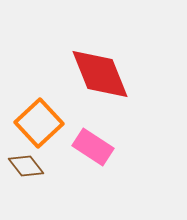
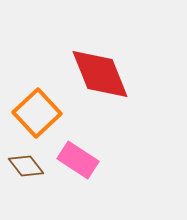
orange square: moved 2 px left, 10 px up
pink rectangle: moved 15 px left, 13 px down
